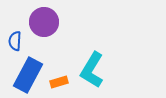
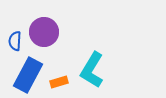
purple circle: moved 10 px down
